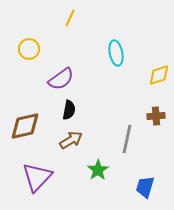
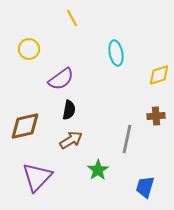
yellow line: moved 2 px right; rotated 54 degrees counterclockwise
